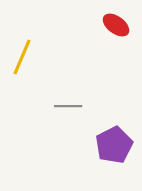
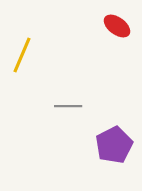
red ellipse: moved 1 px right, 1 px down
yellow line: moved 2 px up
